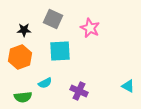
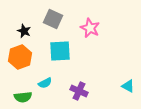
black star: moved 1 px down; rotated 24 degrees clockwise
